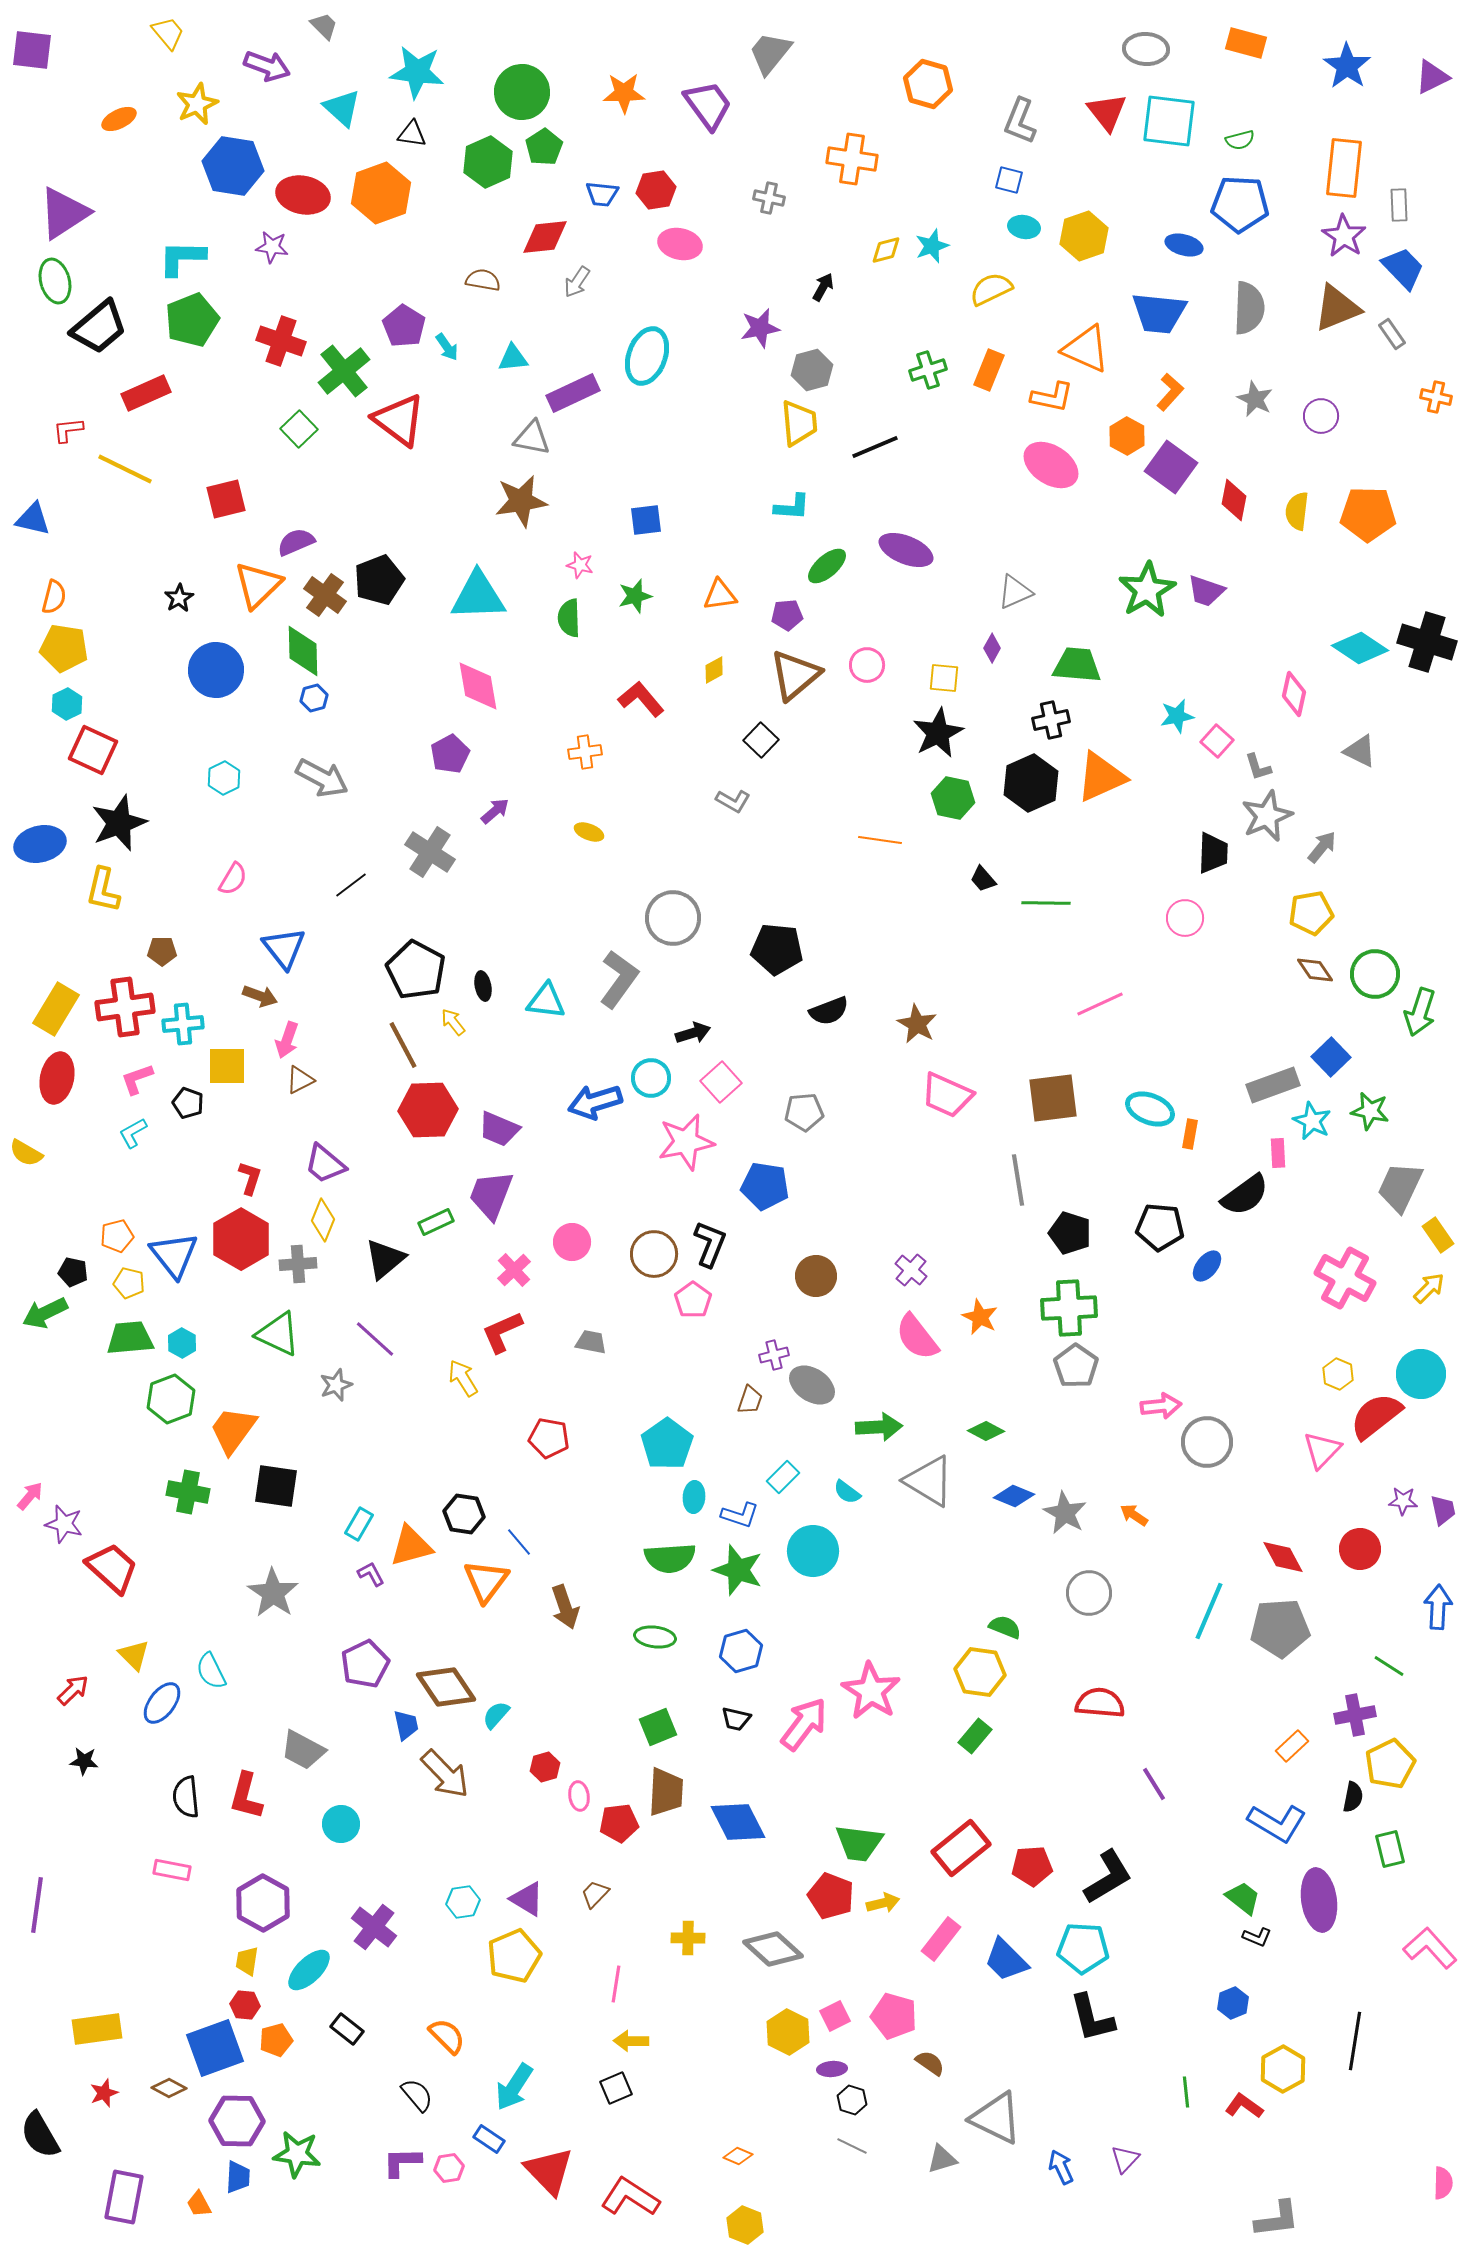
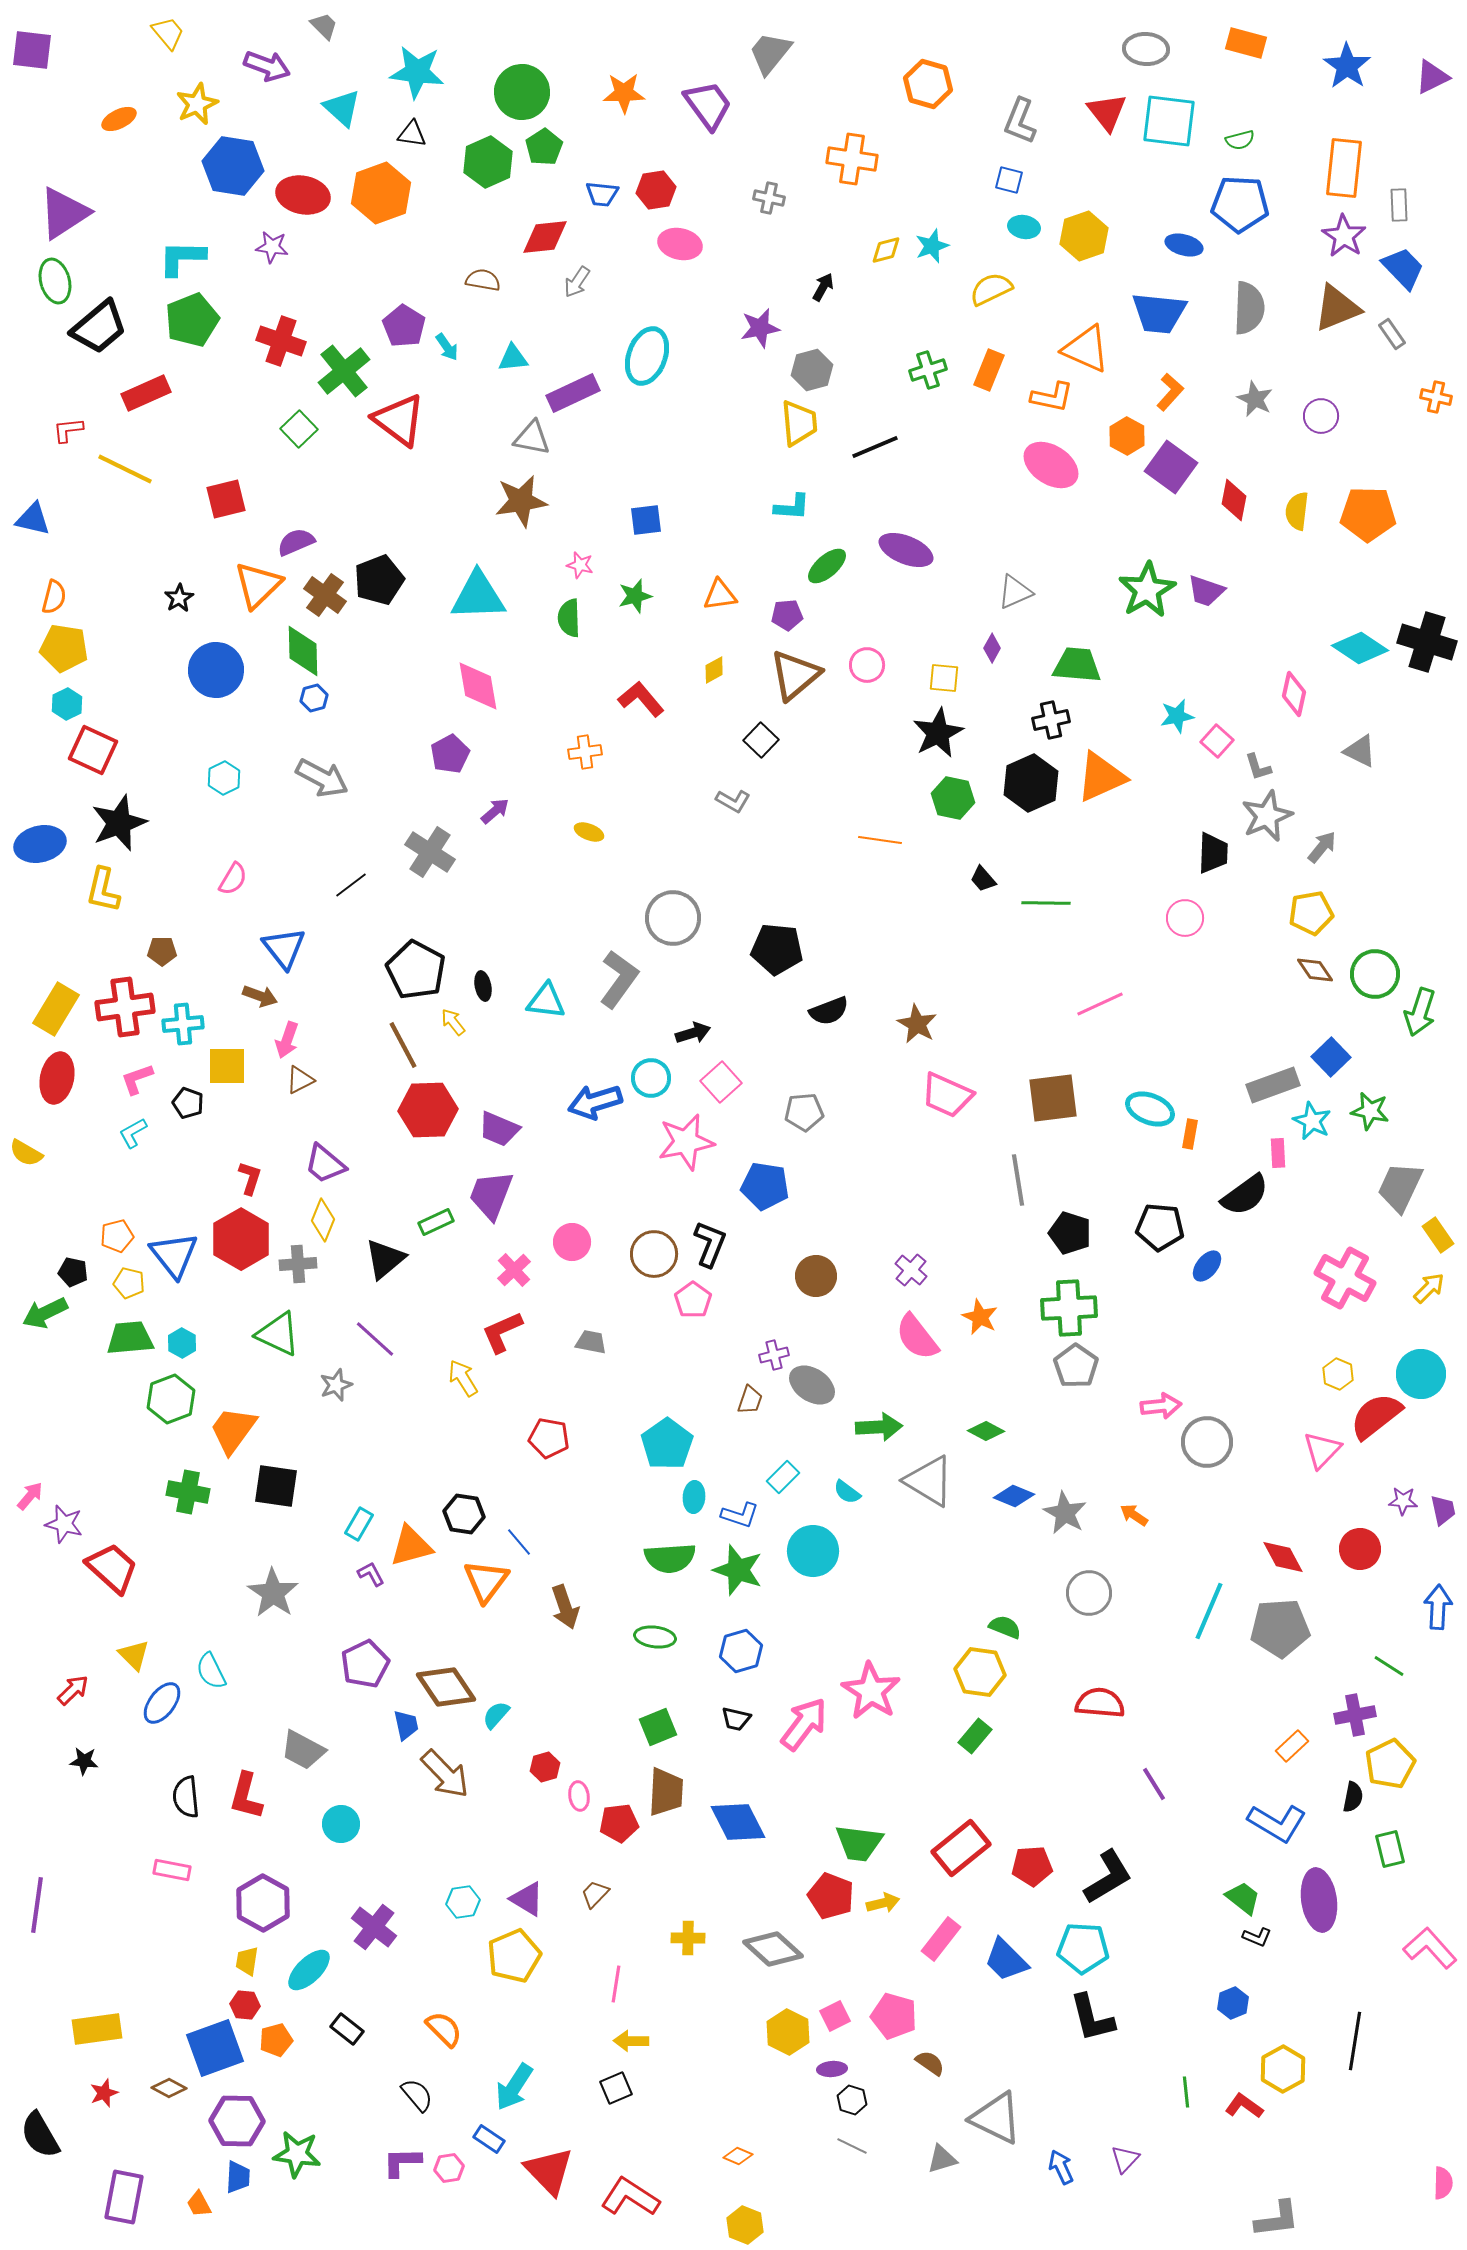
orange semicircle at (447, 2036): moved 3 px left, 7 px up
